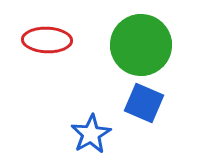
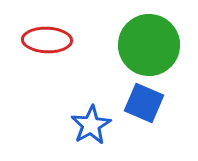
green circle: moved 8 px right
blue star: moved 9 px up
